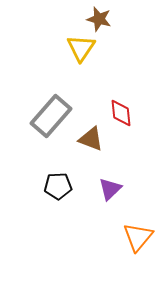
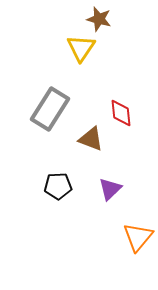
gray rectangle: moved 1 px left, 7 px up; rotated 9 degrees counterclockwise
